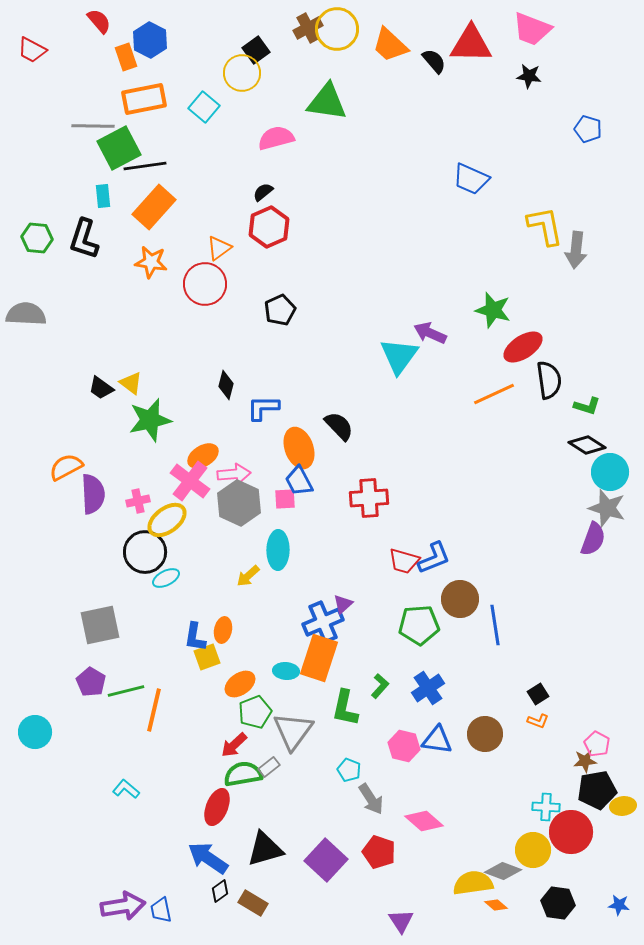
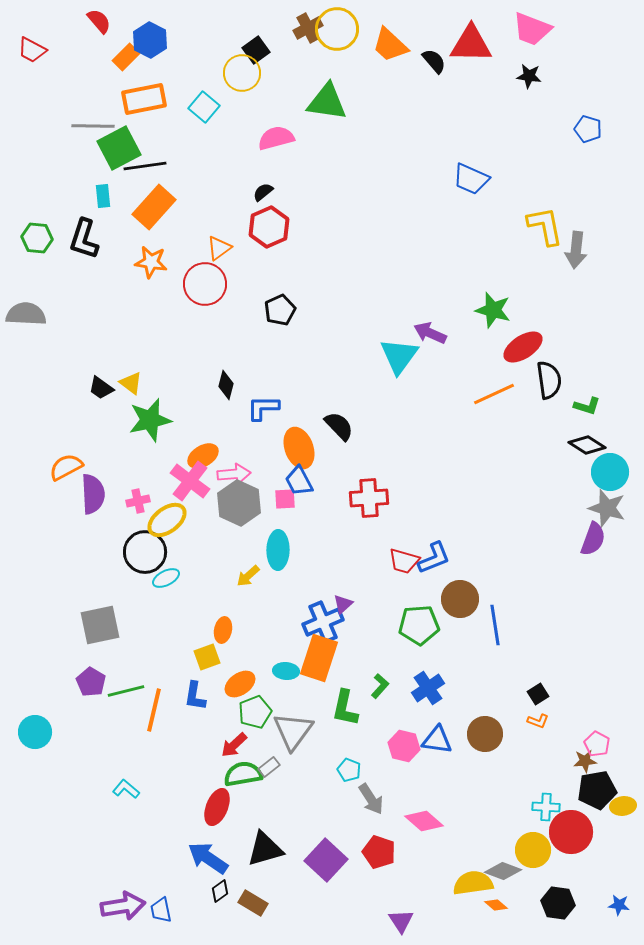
orange rectangle at (126, 57): rotated 64 degrees clockwise
blue L-shape at (195, 637): moved 59 px down
